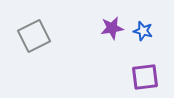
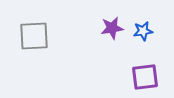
blue star: rotated 24 degrees counterclockwise
gray square: rotated 24 degrees clockwise
